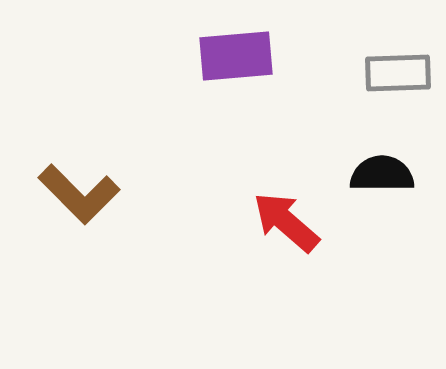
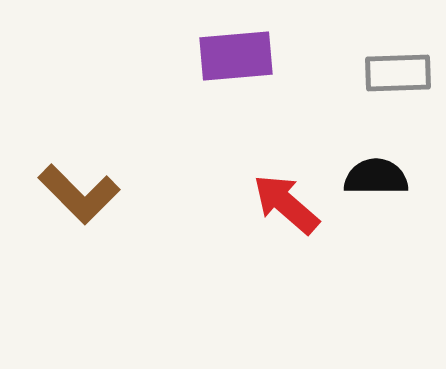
black semicircle: moved 6 px left, 3 px down
red arrow: moved 18 px up
